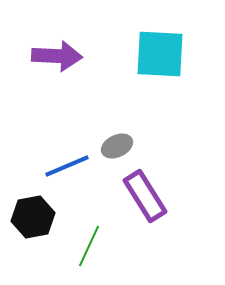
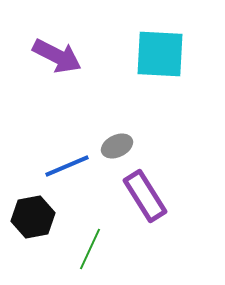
purple arrow: rotated 24 degrees clockwise
green line: moved 1 px right, 3 px down
